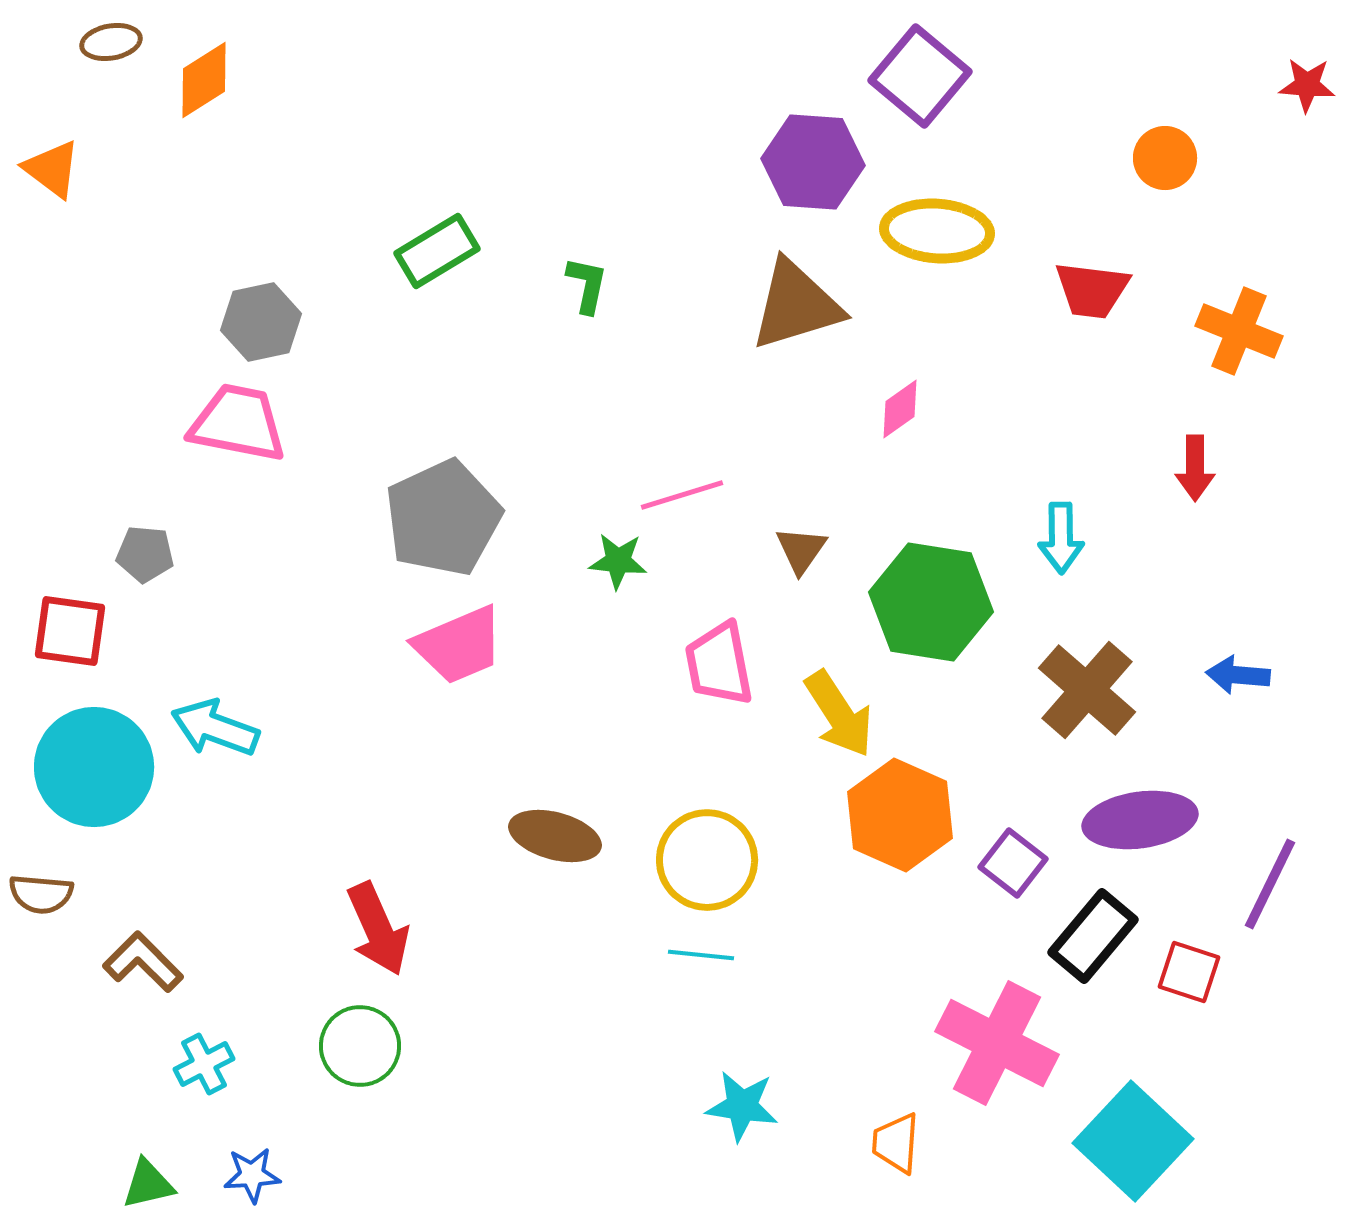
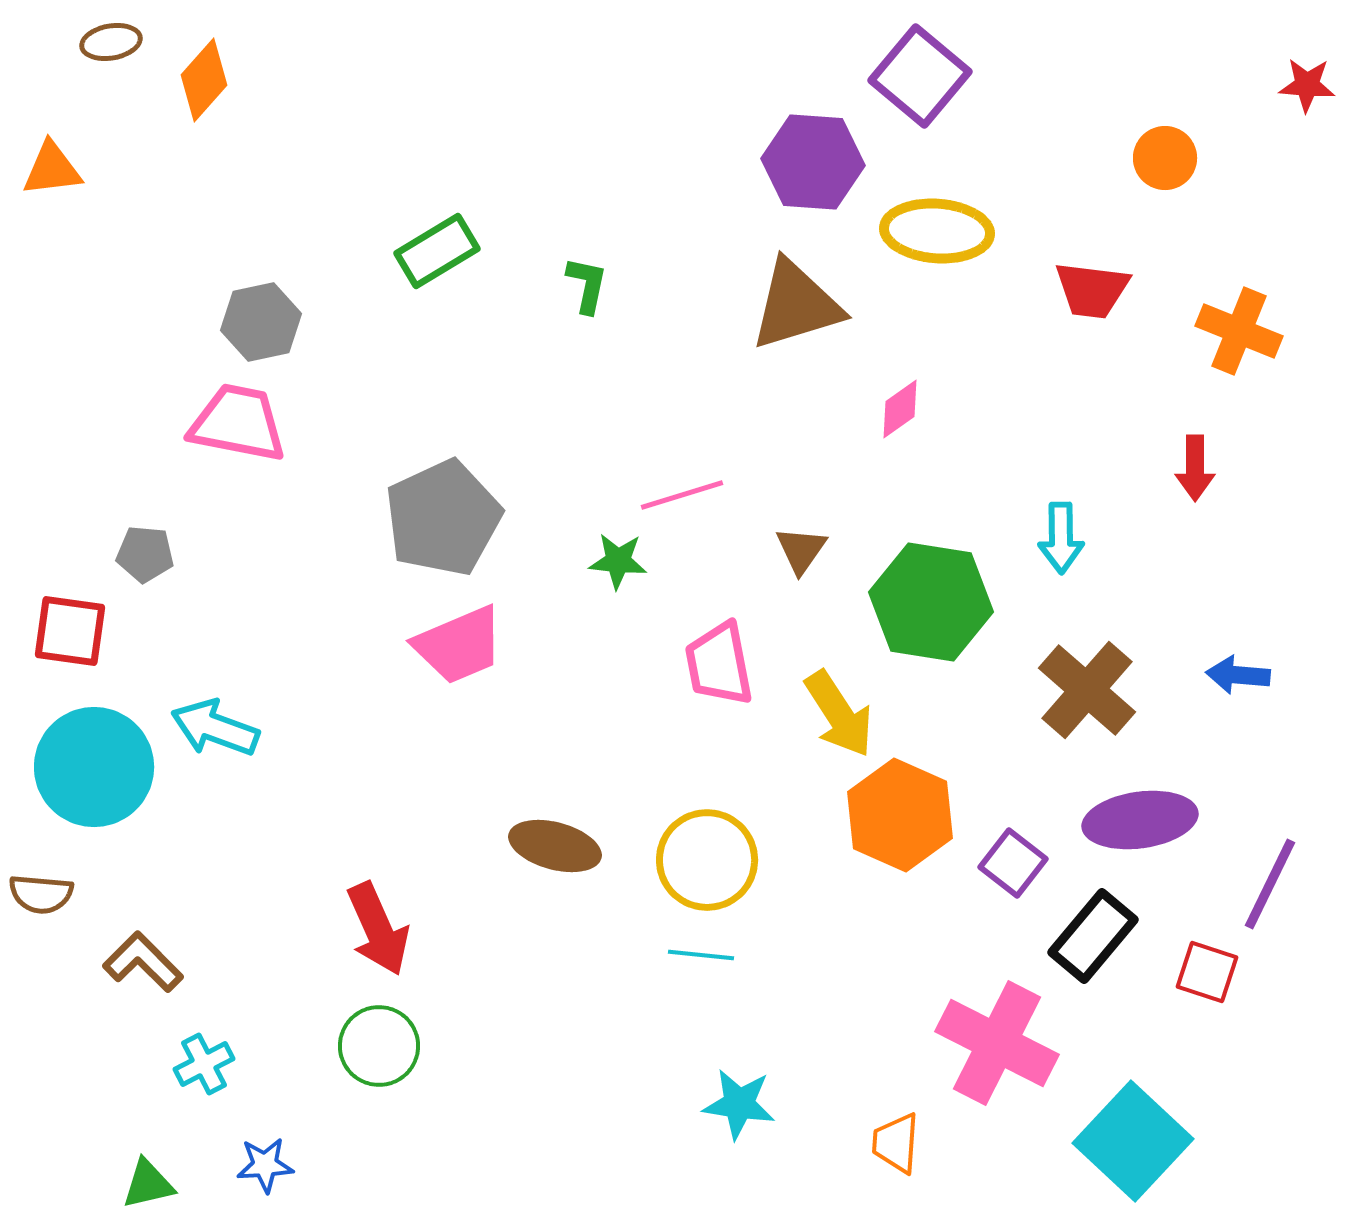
orange diamond at (204, 80): rotated 16 degrees counterclockwise
orange triangle at (52, 169): rotated 44 degrees counterclockwise
brown ellipse at (555, 836): moved 10 px down
red square at (1189, 972): moved 18 px right
green circle at (360, 1046): moved 19 px right
cyan star at (742, 1106): moved 3 px left, 2 px up
blue star at (252, 1175): moved 13 px right, 10 px up
